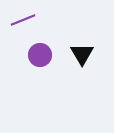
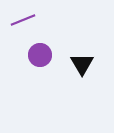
black triangle: moved 10 px down
